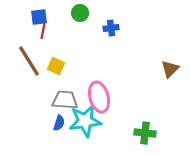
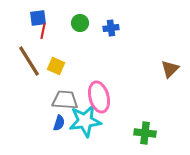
green circle: moved 10 px down
blue square: moved 1 px left, 1 px down
